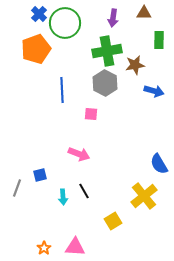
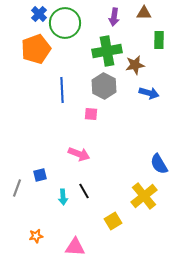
purple arrow: moved 1 px right, 1 px up
gray hexagon: moved 1 px left, 3 px down
blue arrow: moved 5 px left, 2 px down
orange star: moved 8 px left, 12 px up; rotated 24 degrees clockwise
